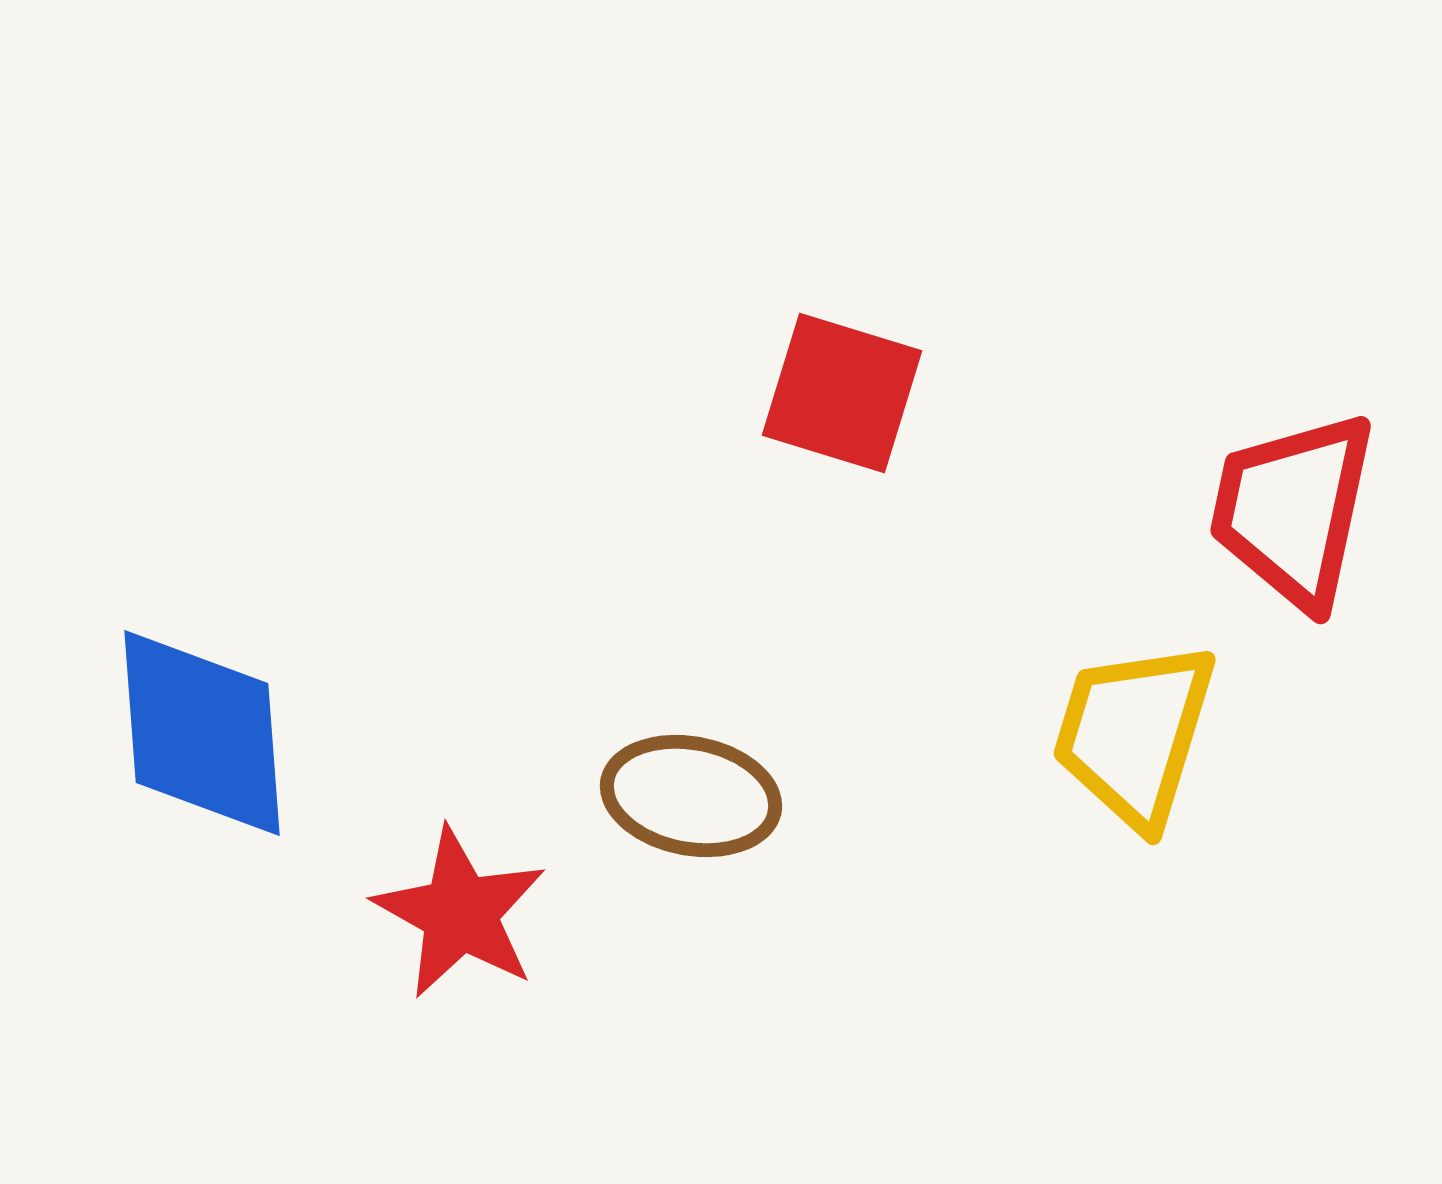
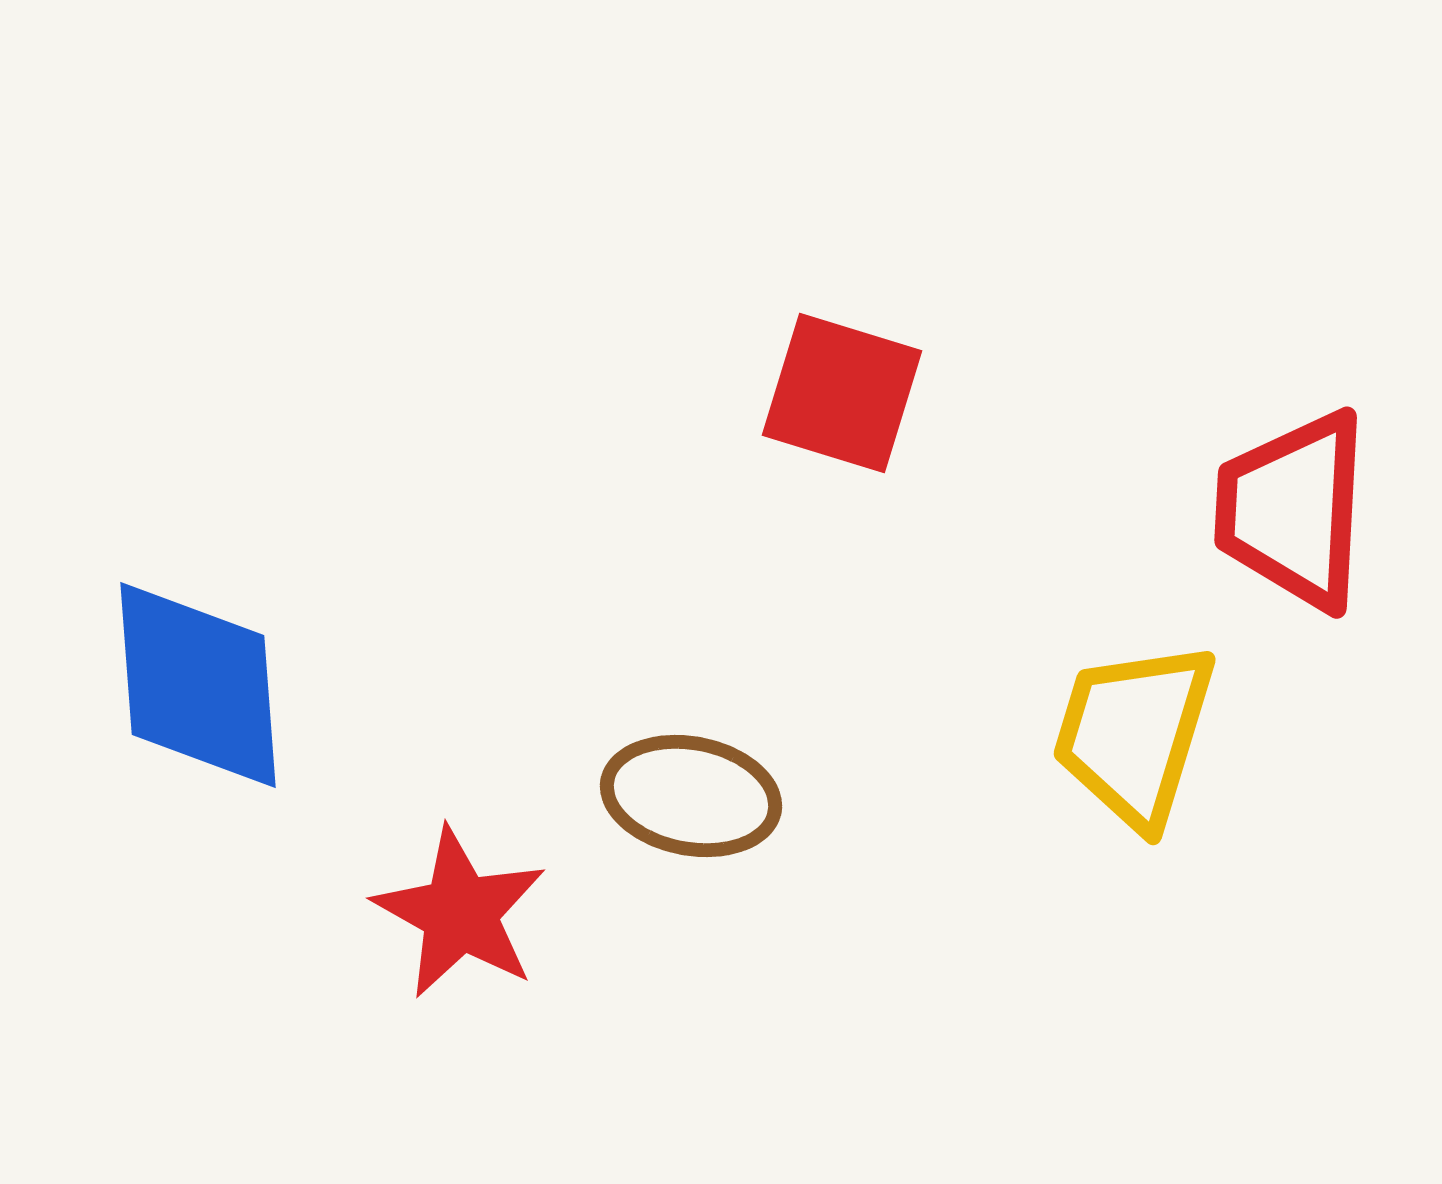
red trapezoid: rotated 9 degrees counterclockwise
blue diamond: moved 4 px left, 48 px up
